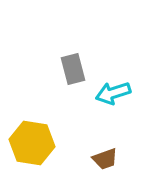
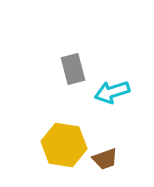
cyan arrow: moved 1 px left, 1 px up
yellow hexagon: moved 32 px right, 2 px down
